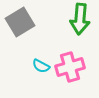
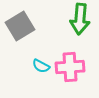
gray square: moved 4 px down
pink cross: rotated 12 degrees clockwise
